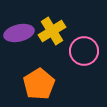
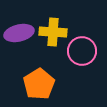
yellow cross: moved 1 px right, 1 px down; rotated 36 degrees clockwise
pink circle: moved 2 px left
